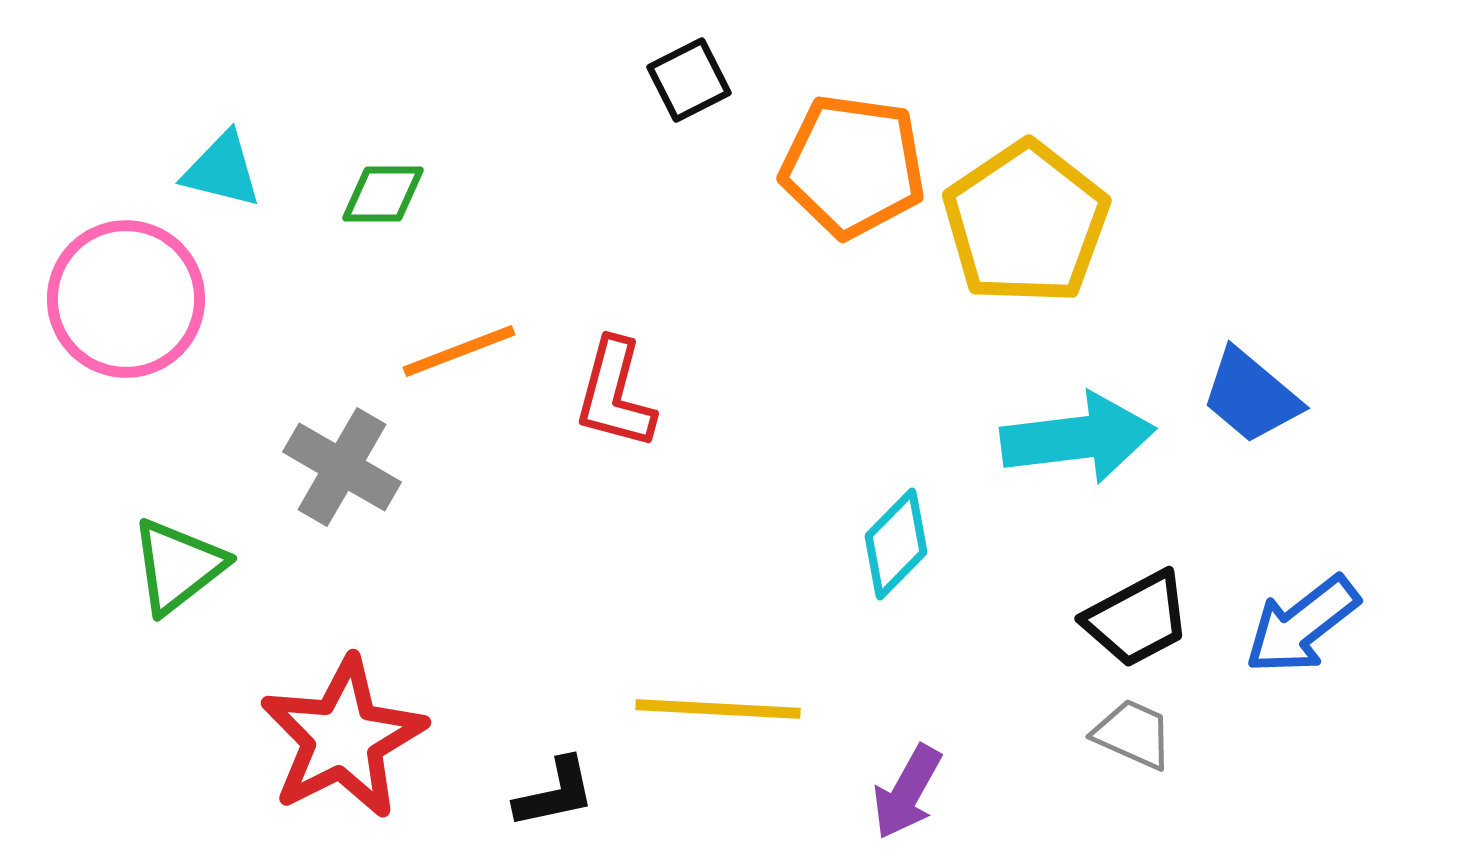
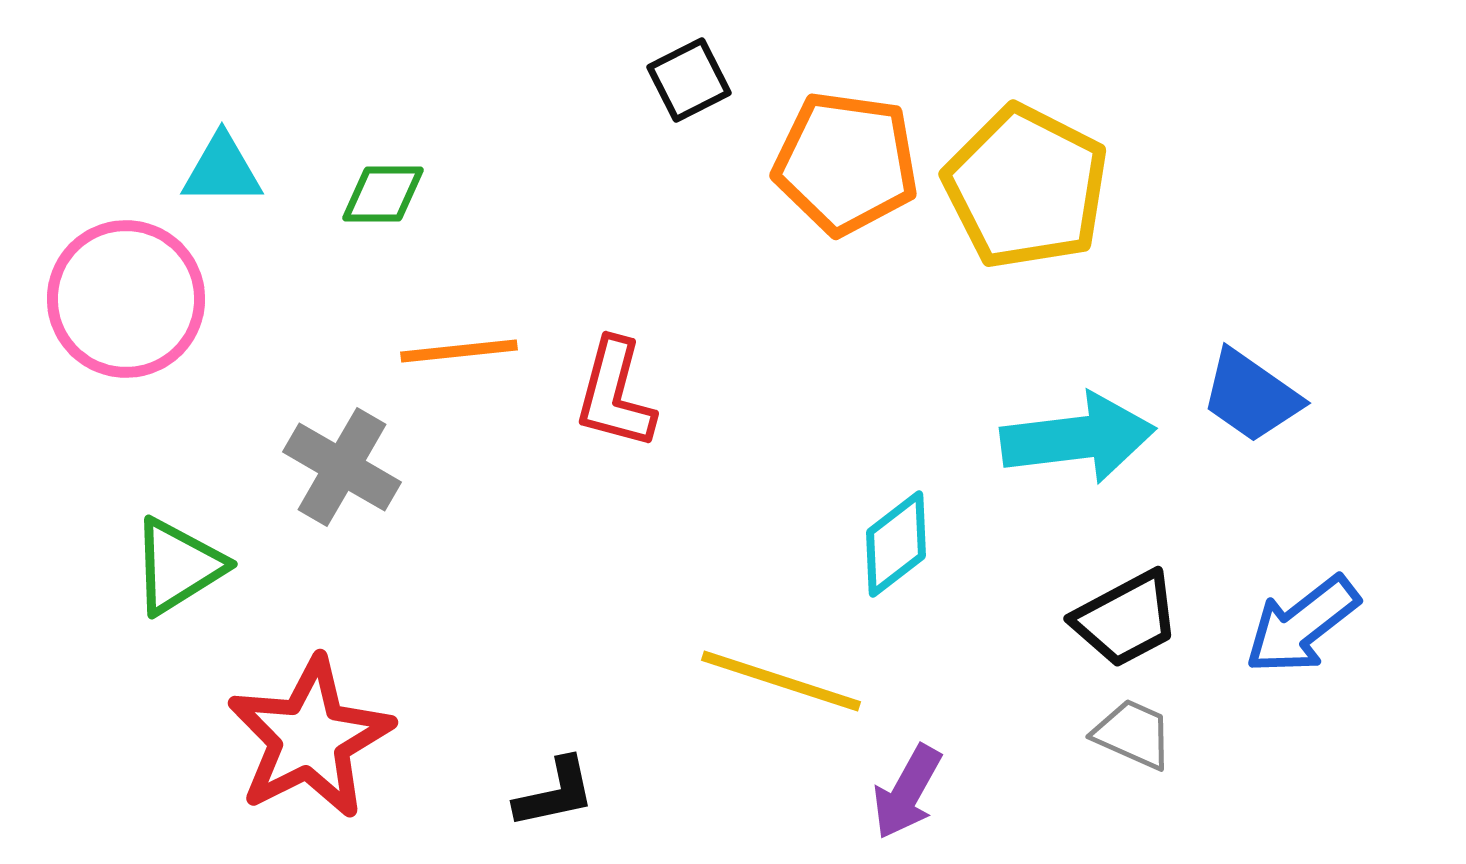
orange pentagon: moved 7 px left, 3 px up
cyan triangle: rotated 14 degrees counterclockwise
yellow pentagon: moved 36 px up; rotated 11 degrees counterclockwise
orange line: rotated 15 degrees clockwise
blue trapezoid: rotated 5 degrees counterclockwise
cyan diamond: rotated 8 degrees clockwise
green triangle: rotated 6 degrees clockwise
black trapezoid: moved 11 px left
yellow line: moved 63 px right, 28 px up; rotated 15 degrees clockwise
red star: moved 33 px left
